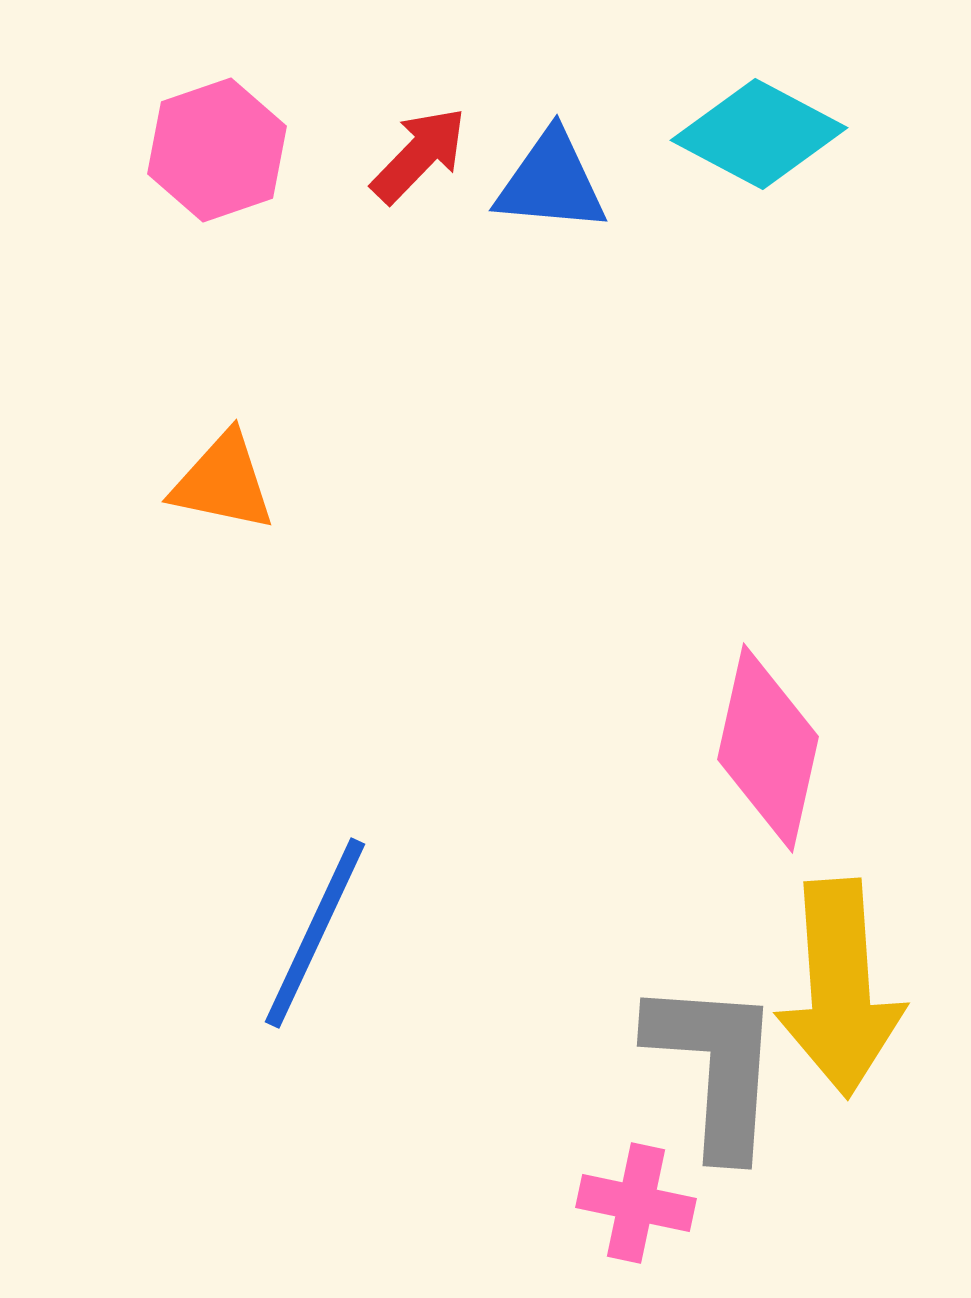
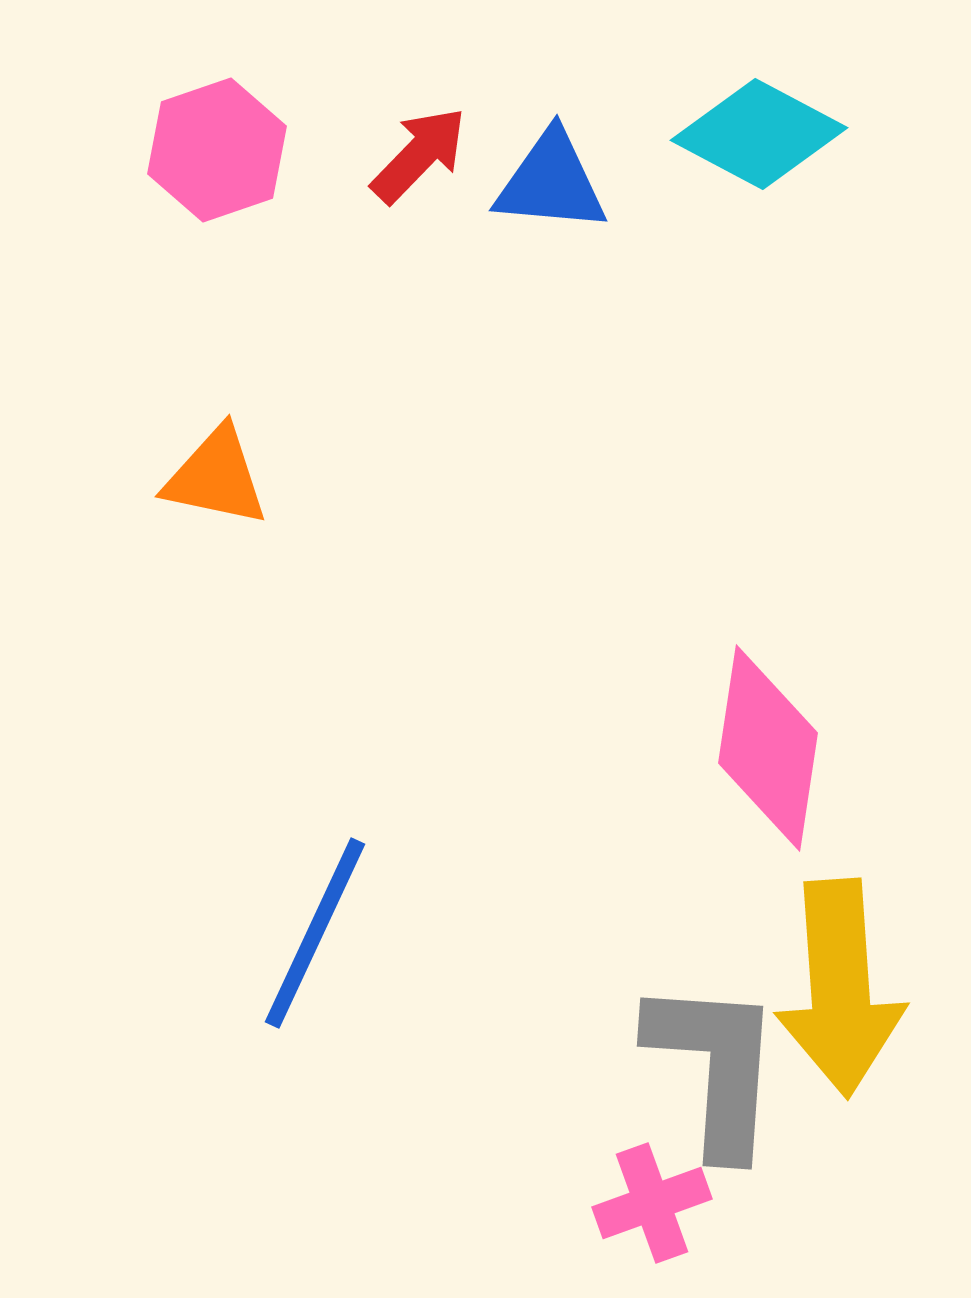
orange triangle: moved 7 px left, 5 px up
pink diamond: rotated 4 degrees counterclockwise
pink cross: moved 16 px right; rotated 32 degrees counterclockwise
